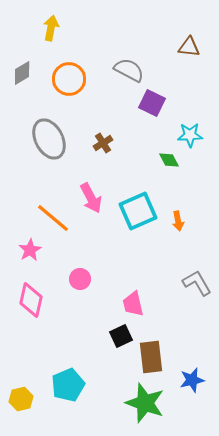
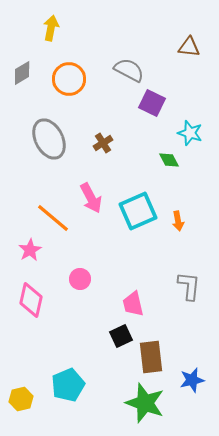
cyan star: moved 2 px up; rotated 20 degrees clockwise
gray L-shape: moved 8 px left, 3 px down; rotated 36 degrees clockwise
